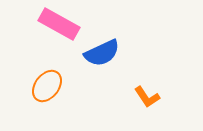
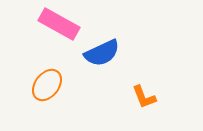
orange ellipse: moved 1 px up
orange L-shape: moved 3 px left; rotated 12 degrees clockwise
